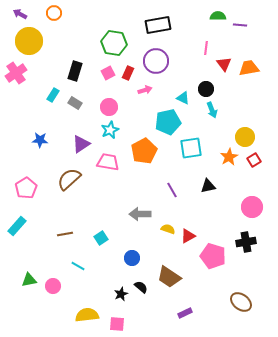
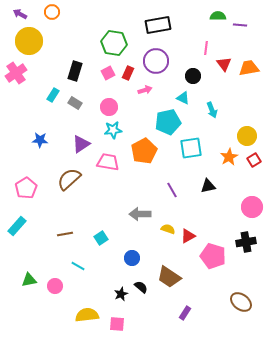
orange circle at (54, 13): moved 2 px left, 1 px up
black circle at (206, 89): moved 13 px left, 13 px up
cyan star at (110, 130): moved 3 px right; rotated 18 degrees clockwise
yellow circle at (245, 137): moved 2 px right, 1 px up
pink circle at (53, 286): moved 2 px right
purple rectangle at (185, 313): rotated 32 degrees counterclockwise
